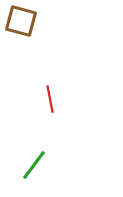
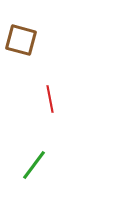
brown square: moved 19 px down
